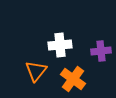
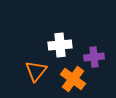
purple cross: moved 7 px left, 6 px down
